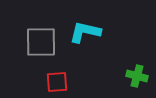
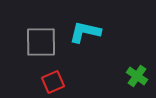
green cross: rotated 20 degrees clockwise
red square: moved 4 px left; rotated 20 degrees counterclockwise
